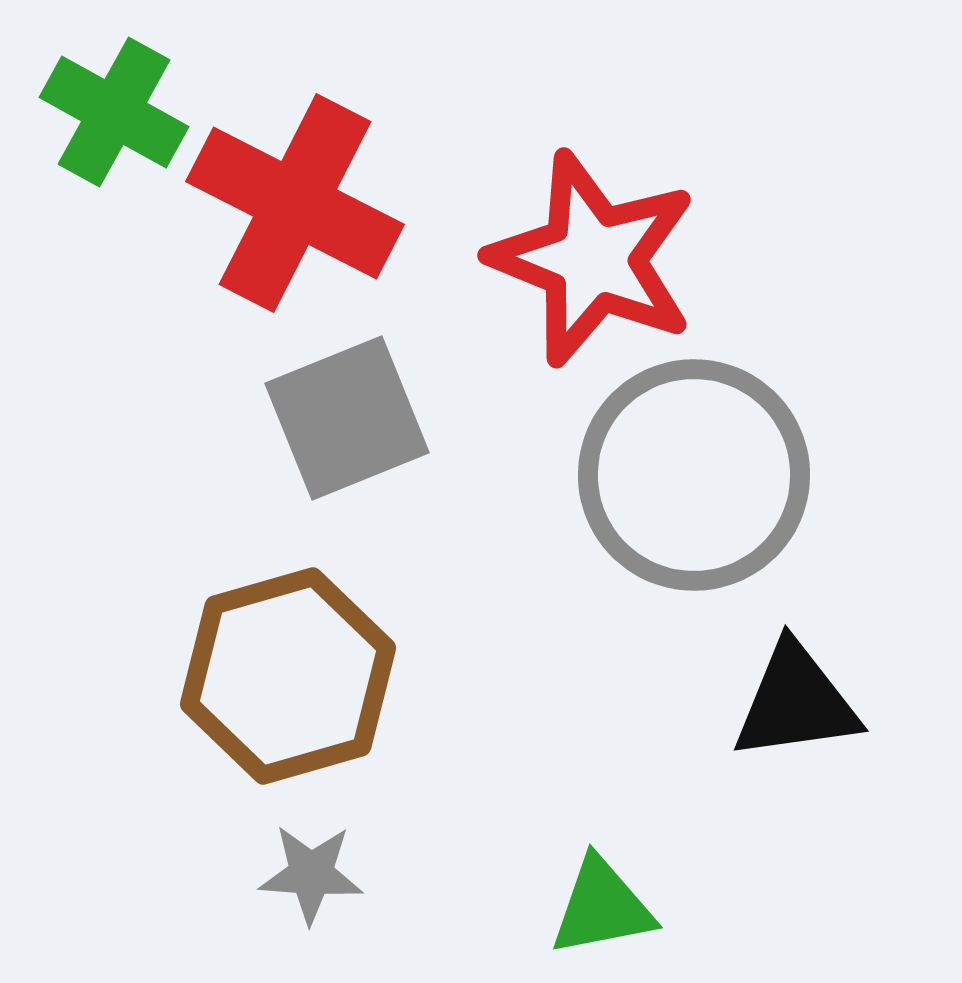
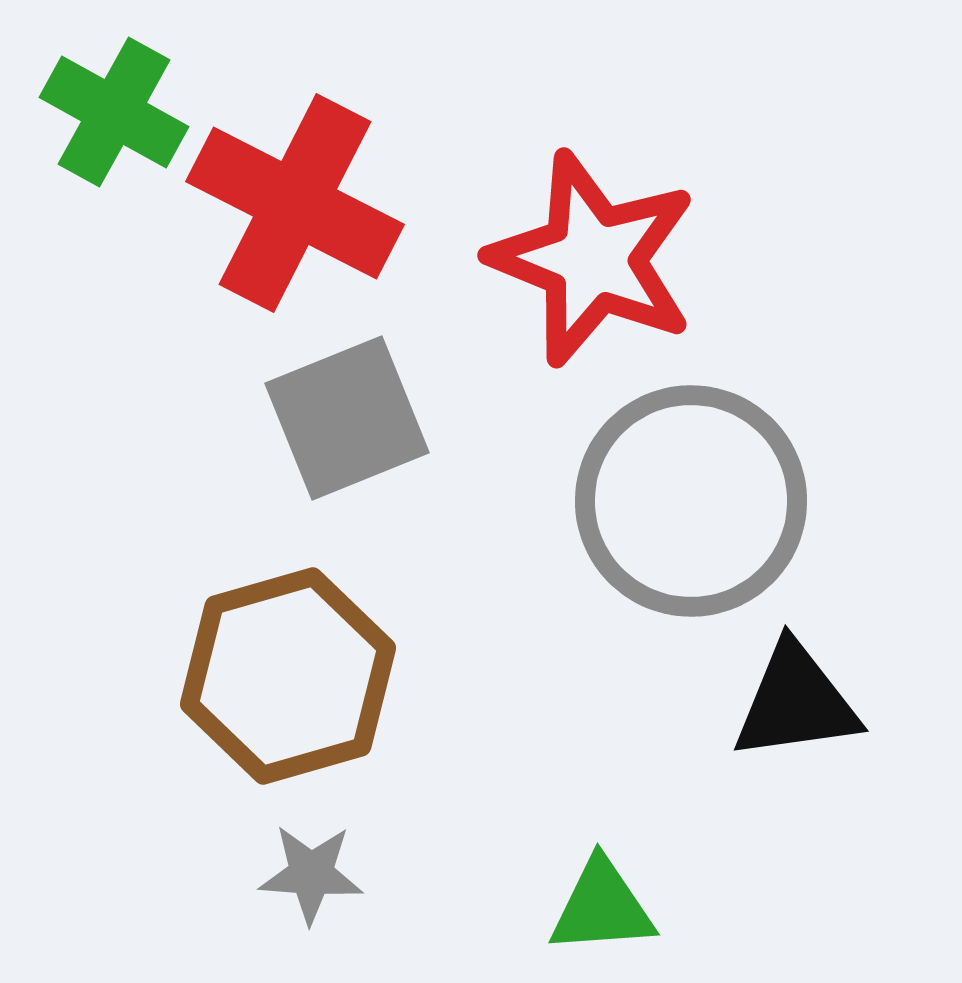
gray circle: moved 3 px left, 26 px down
green triangle: rotated 7 degrees clockwise
